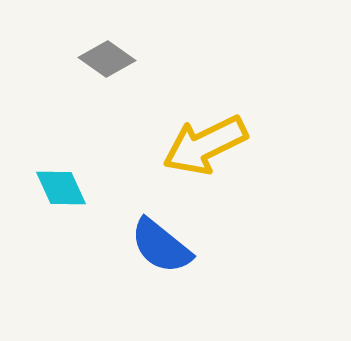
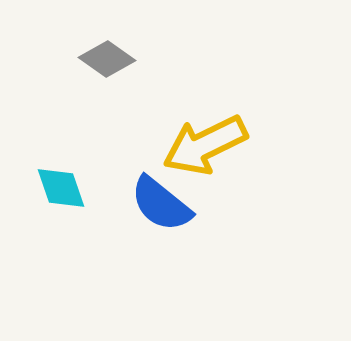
cyan diamond: rotated 6 degrees clockwise
blue semicircle: moved 42 px up
